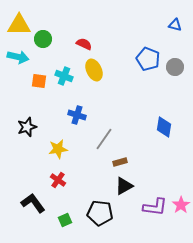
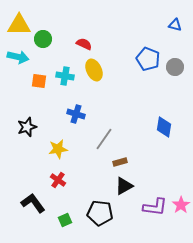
cyan cross: moved 1 px right; rotated 12 degrees counterclockwise
blue cross: moved 1 px left, 1 px up
